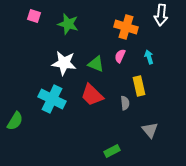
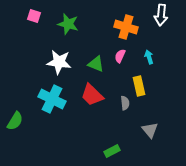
white star: moved 5 px left, 1 px up
